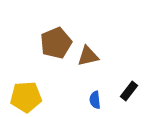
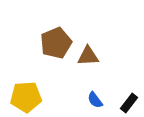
brown triangle: rotated 10 degrees clockwise
black rectangle: moved 12 px down
blue semicircle: rotated 30 degrees counterclockwise
